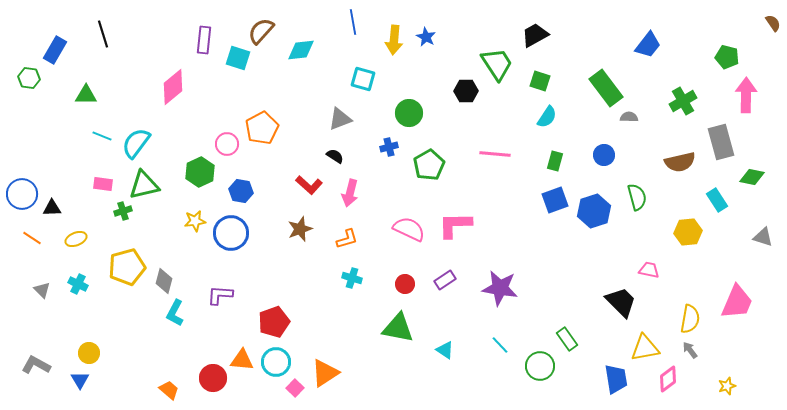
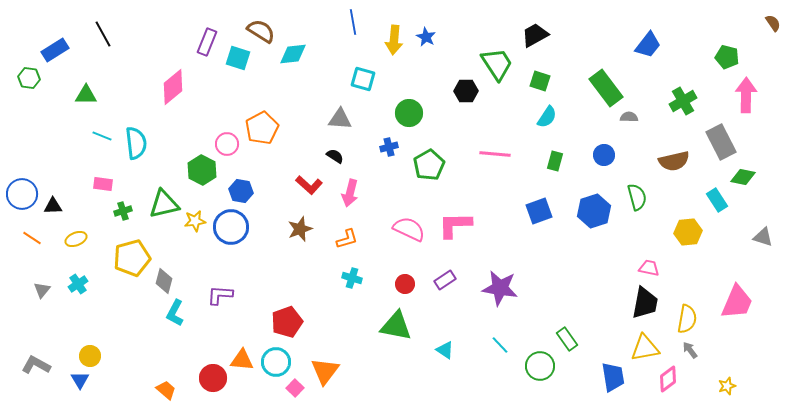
brown semicircle at (261, 31): rotated 80 degrees clockwise
black line at (103, 34): rotated 12 degrees counterclockwise
purple rectangle at (204, 40): moved 3 px right, 2 px down; rotated 16 degrees clockwise
blue rectangle at (55, 50): rotated 28 degrees clockwise
cyan diamond at (301, 50): moved 8 px left, 4 px down
gray triangle at (340, 119): rotated 25 degrees clockwise
gray rectangle at (721, 142): rotated 12 degrees counterclockwise
cyan semicircle at (136, 143): rotated 136 degrees clockwise
brown semicircle at (680, 162): moved 6 px left, 1 px up
green hexagon at (200, 172): moved 2 px right, 2 px up; rotated 8 degrees counterclockwise
green diamond at (752, 177): moved 9 px left
green triangle at (144, 185): moved 20 px right, 19 px down
blue square at (555, 200): moved 16 px left, 11 px down
black triangle at (52, 208): moved 1 px right, 2 px up
blue circle at (231, 233): moved 6 px up
yellow pentagon at (127, 267): moved 5 px right, 9 px up
pink trapezoid at (649, 270): moved 2 px up
cyan cross at (78, 284): rotated 30 degrees clockwise
gray triangle at (42, 290): rotated 24 degrees clockwise
black trapezoid at (621, 302): moved 24 px right, 1 px down; rotated 56 degrees clockwise
yellow semicircle at (690, 319): moved 3 px left
red pentagon at (274, 322): moved 13 px right
green triangle at (398, 328): moved 2 px left, 2 px up
yellow circle at (89, 353): moved 1 px right, 3 px down
orange triangle at (325, 373): moved 2 px up; rotated 20 degrees counterclockwise
blue trapezoid at (616, 379): moved 3 px left, 2 px up
orange trapezoid at (169, 390): moved 3 px left
